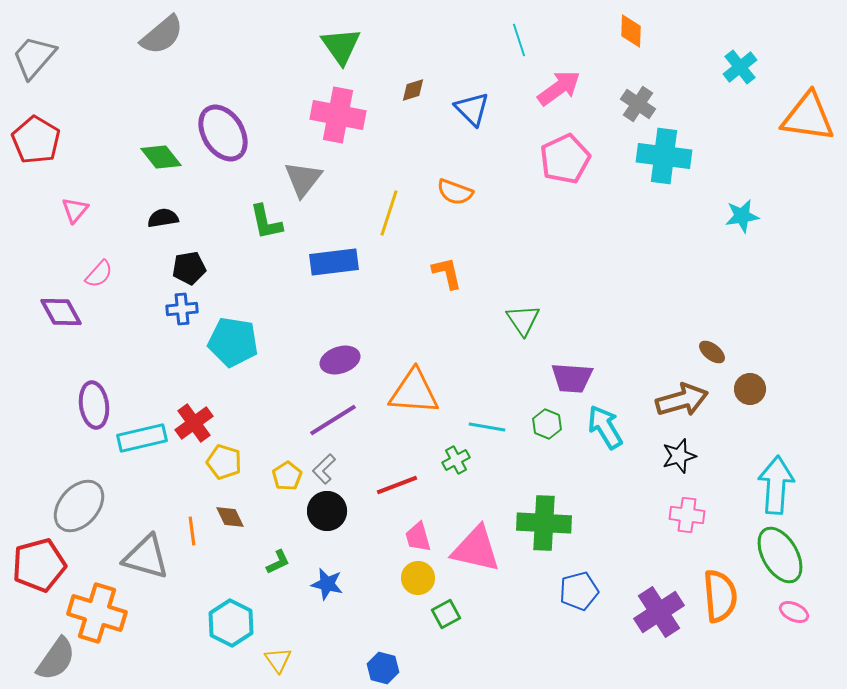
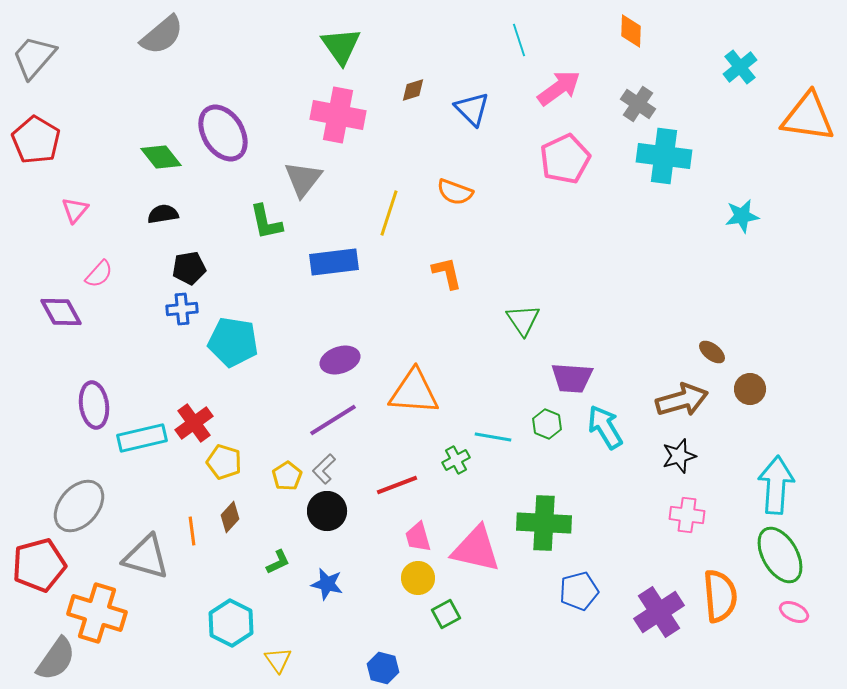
black semicircle at (163, 218): moved 4 px up
cyan line at (487, 427): moved 6 px right, 10 px down
brown diamond at (230, 517): rotated 68 degrees clockwise
